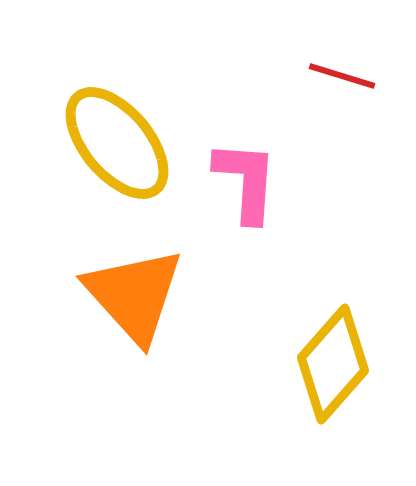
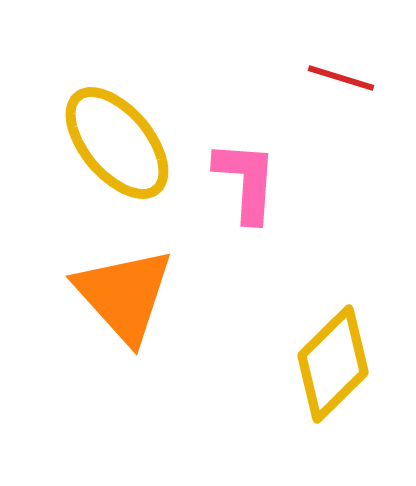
red line: moved 1 px left, 2 px down
orange triangle: moved 10 px left
yellow diamond: rotated 4 degrees clockwise
